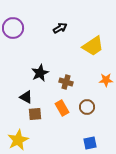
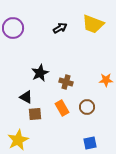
yellow trapezoid: moved 22 px up; rotated 55 degrees clockwise
